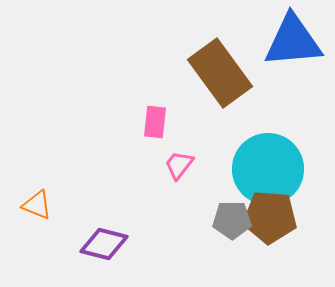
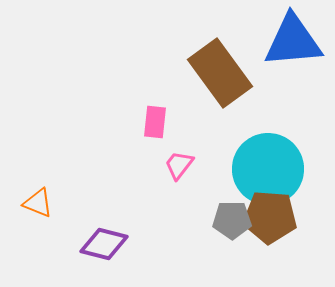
orange triangle: moved 1 px right, 2 px up
